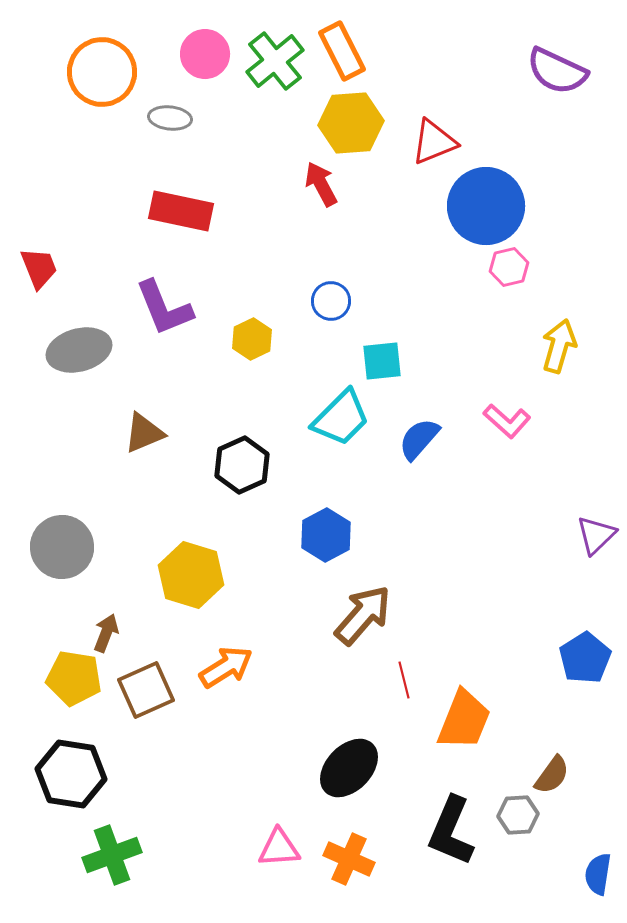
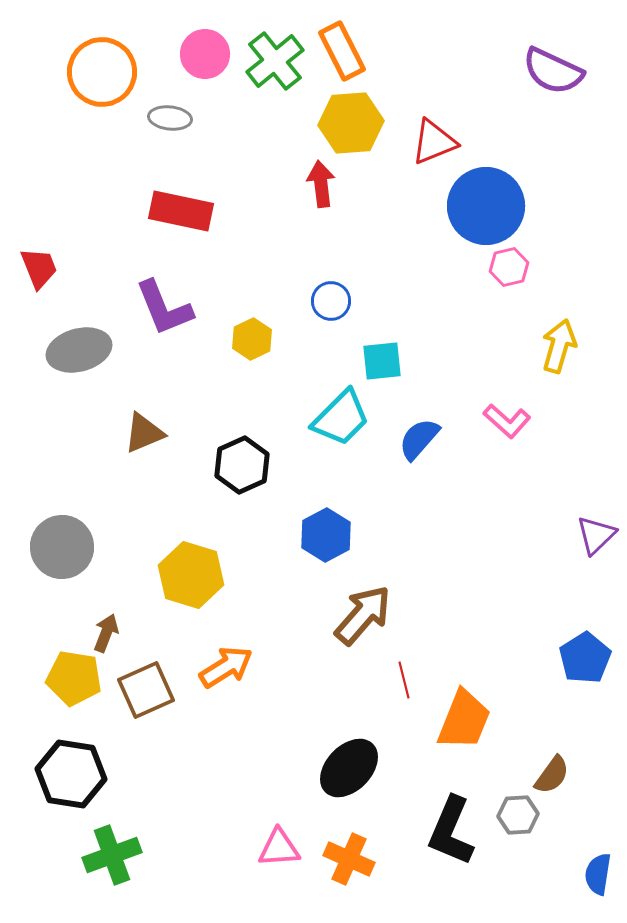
purple semicircle at (557, 71): moved 4 px left
red arrow at (321, 184): rotated 21 degrees clockwise
